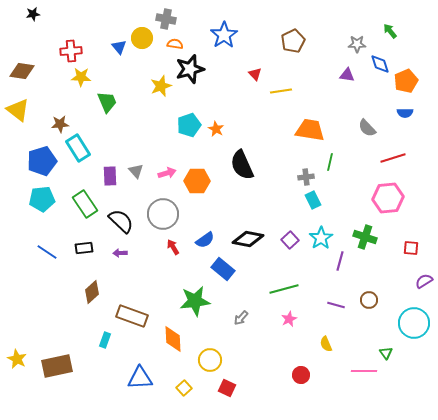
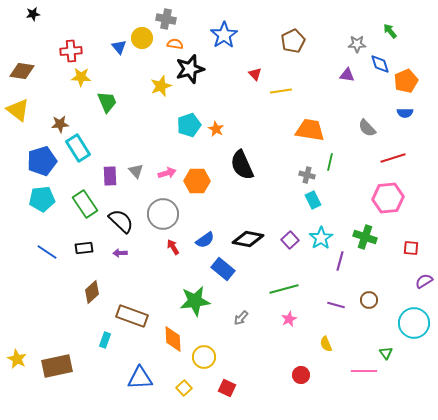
gray cross at (306, 177): moved 1 px right, 2 px up; rotated 21 degrees clockwise
yellow circle at (210, 360): moved 6 px left, 3 px up
